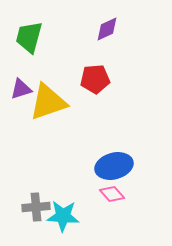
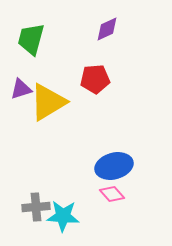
green trapezoid: moved 2 px right, 2 px down
yellow triangle: rotated 12 degrees counterclockwise
